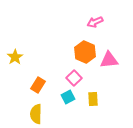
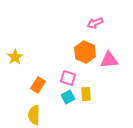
pink arrow: moved 1 px down
pink square: moved 6 px left; rotated 28 degrees counterclockwise
yellow rectangle: moved 7 px left, 5 px up
yellow semicircle: moved 2 px left, 1 px down
